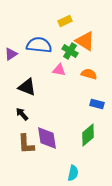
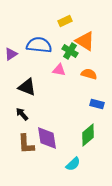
cyan semicircle: moved 9 px up; rotated 35 degrees clockwise
